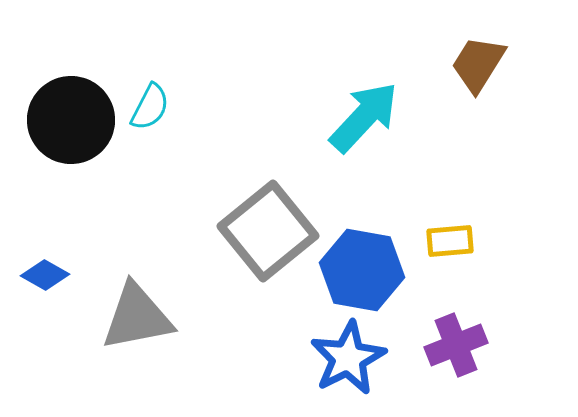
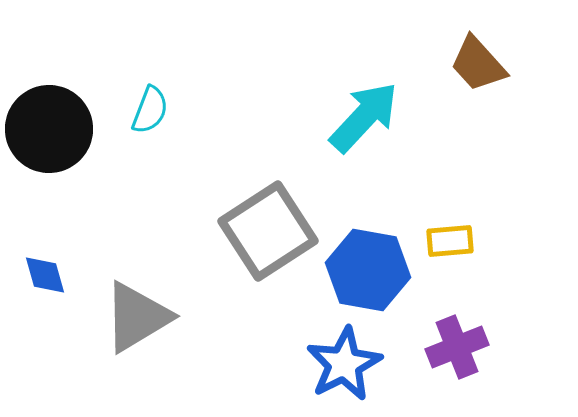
brown trapezoid: rotated 74 degrees counterclockwise
cyan semicircle: moved 3 px down; rotated 6 degrees counterclockwise
black circle: moved 22 px left, 9 px down
gray square: rotated 6 degrees clockwise
blue hexagon: moved 6 px right
blue diamond: rotated 45 degrees clockwise
gray triangle: rotated 20 degrees counterclockwise
purple cross: moved 1 px right, 2 px down
blue star: moved 4 px left, 6 px down
